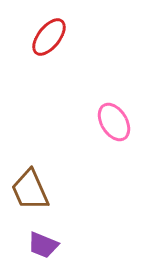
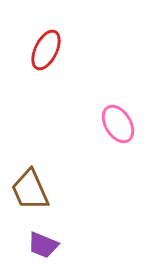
red ellipse: moved 3 px left, 13 px down; rotated 12 degrees counterclockwise
pink ellipse: moved 4 px right, 2 px down
